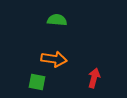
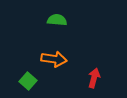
green square: moved 9 px left, 1 px up; rotated 30 degrees clockwise
